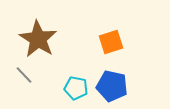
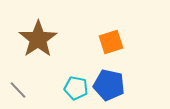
brown star: rotated 6 degrees clockwise
gray line: moved 6 px left, 15 px down
blue pentagon: moved 3 px left, 1 px up
